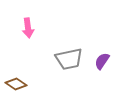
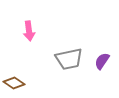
pink arrow: moved 1 px right, 3 px down
brown diamond: moved 2 px left, 1 px up
